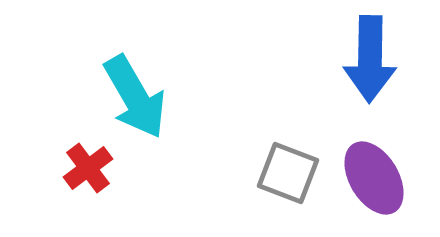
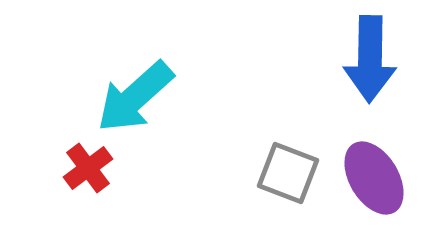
cyan arrow: rotated 78 degrees clockwise
